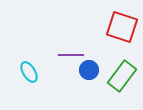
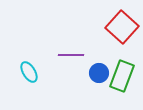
red square: rotated 24 degrees clockwise
blue circle: moved 10 px right, 3 px down
green rectangle: rotated 16 degrees counterclockwise
